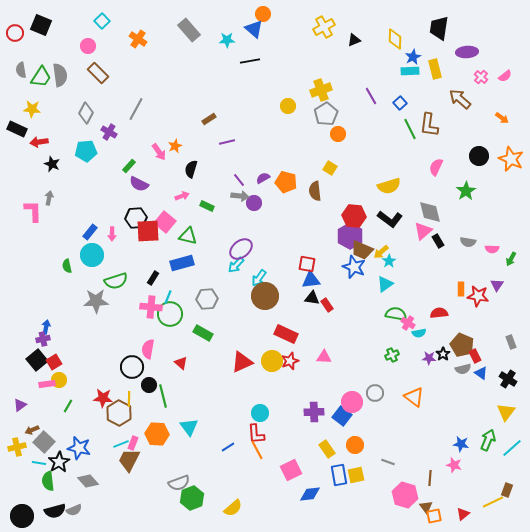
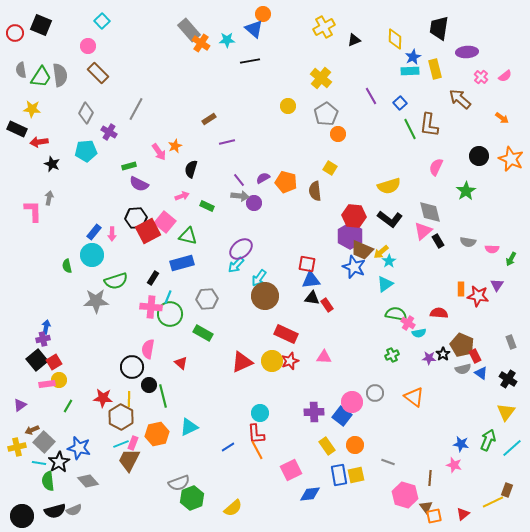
orange cross at (138, 39): moved 63 px right, 4 px down
yellow cross at (321, 90): moved 12 px up; rotated 30 degrees counterclockwise
green rectangle at (129, 166): rotated 32 degrees clockwise
red square at (148, 231): rotated 25 degrees counterclockwise
blue rectangle at (90, 232): moved 4 px right
red semicircle at (439, 313): rotated 12 degrees clockwise
brown hexagon at (119, 413): moved 2 px right, 4 px down
cyan triangle at (189, 427): rotated 42 degrees clockwise
orange hexagon at (157, 434): rotated 15 degrees counterclockwise
yellow rectangle at (327, 449): moved 3 px up
